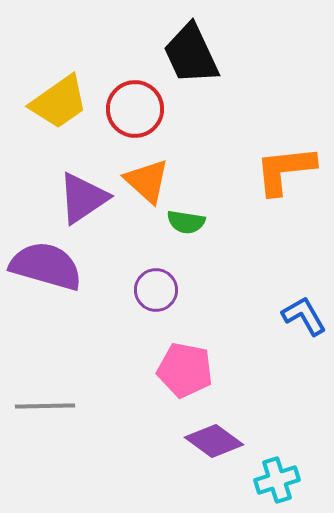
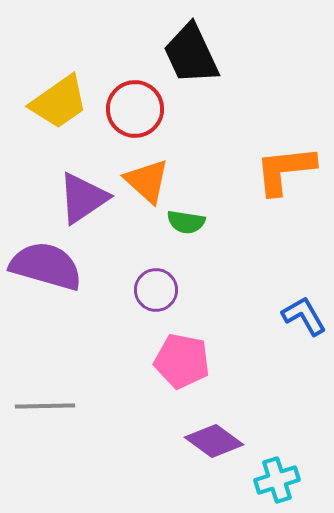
pink pentagon: moved 3 px left, 9 px up
